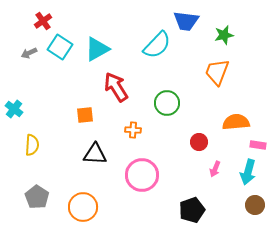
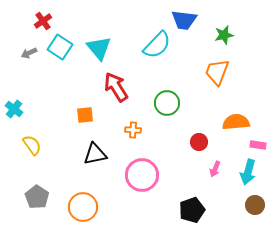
blue trapezoid: moved 2 px left, 1 px up
cyan triangle: moved 2 px right, 1 px up; rotated 40 degrees counterclockwise
yellow semicircle: rotated 40 degrees counterclockwise
black triangle: rotated 15 degrees counterclockwise
